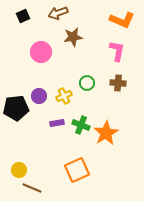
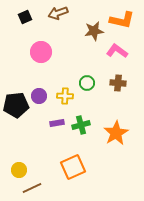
black square: moved 2 px right, 1 px down
orange L-shape: rotated 10 degrees counterclockwise
brown star: moved 21 px right, 6 px up
pink L-shape: rotated 65 degrees counterclockwise
yellow cross: moved 1 px right; rotated 28 degrees clockwise
black pentagon: moved 3 px up
green cross: rotated 36 degrees counterclockwise
orange star: moved 10 px right
orange square: moved 4 px left, 3 px up
brown line: rotated 48 degrees counterclockwise
